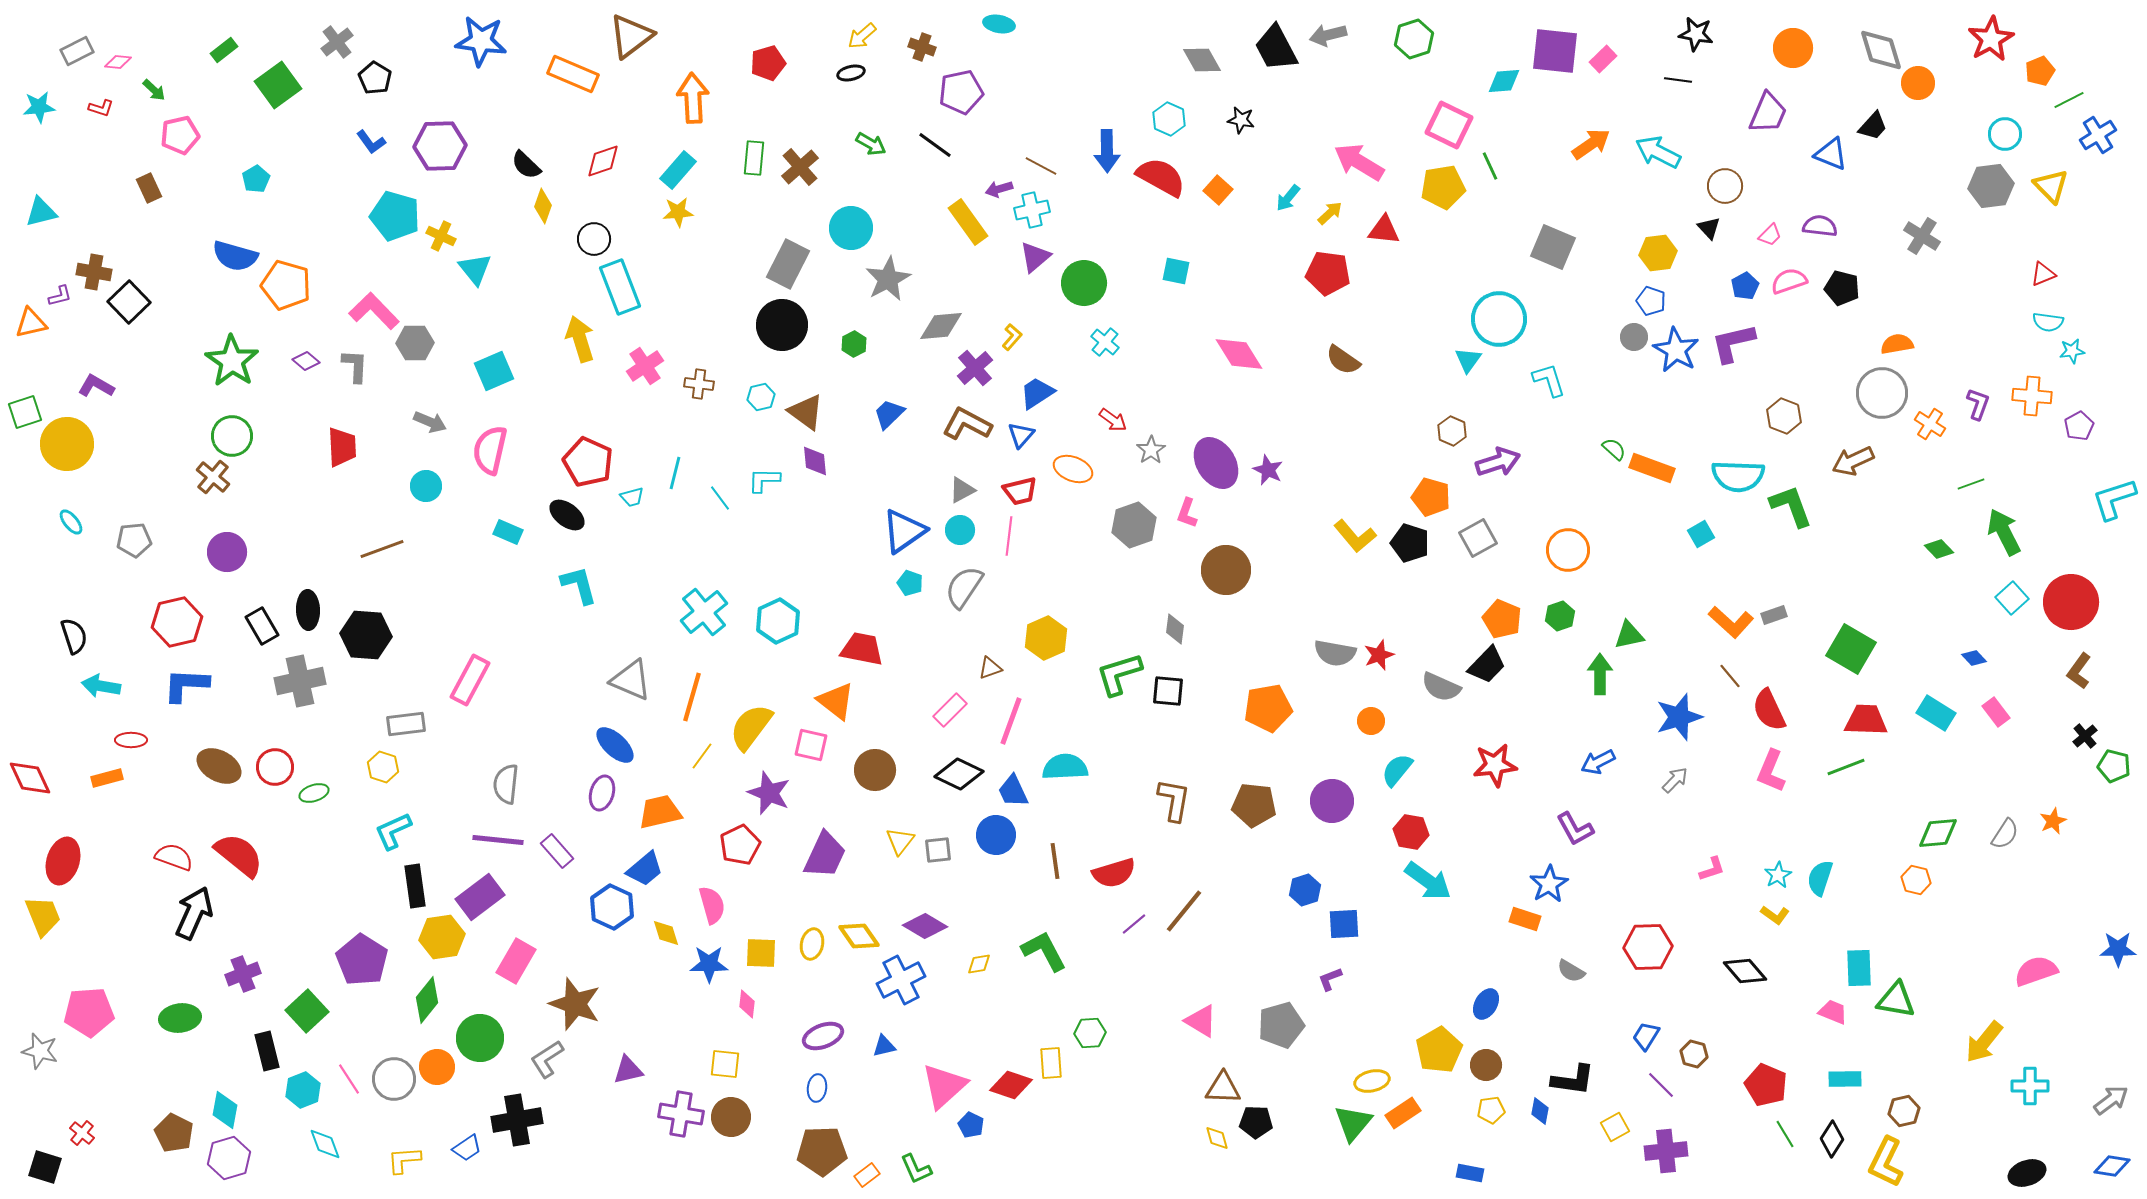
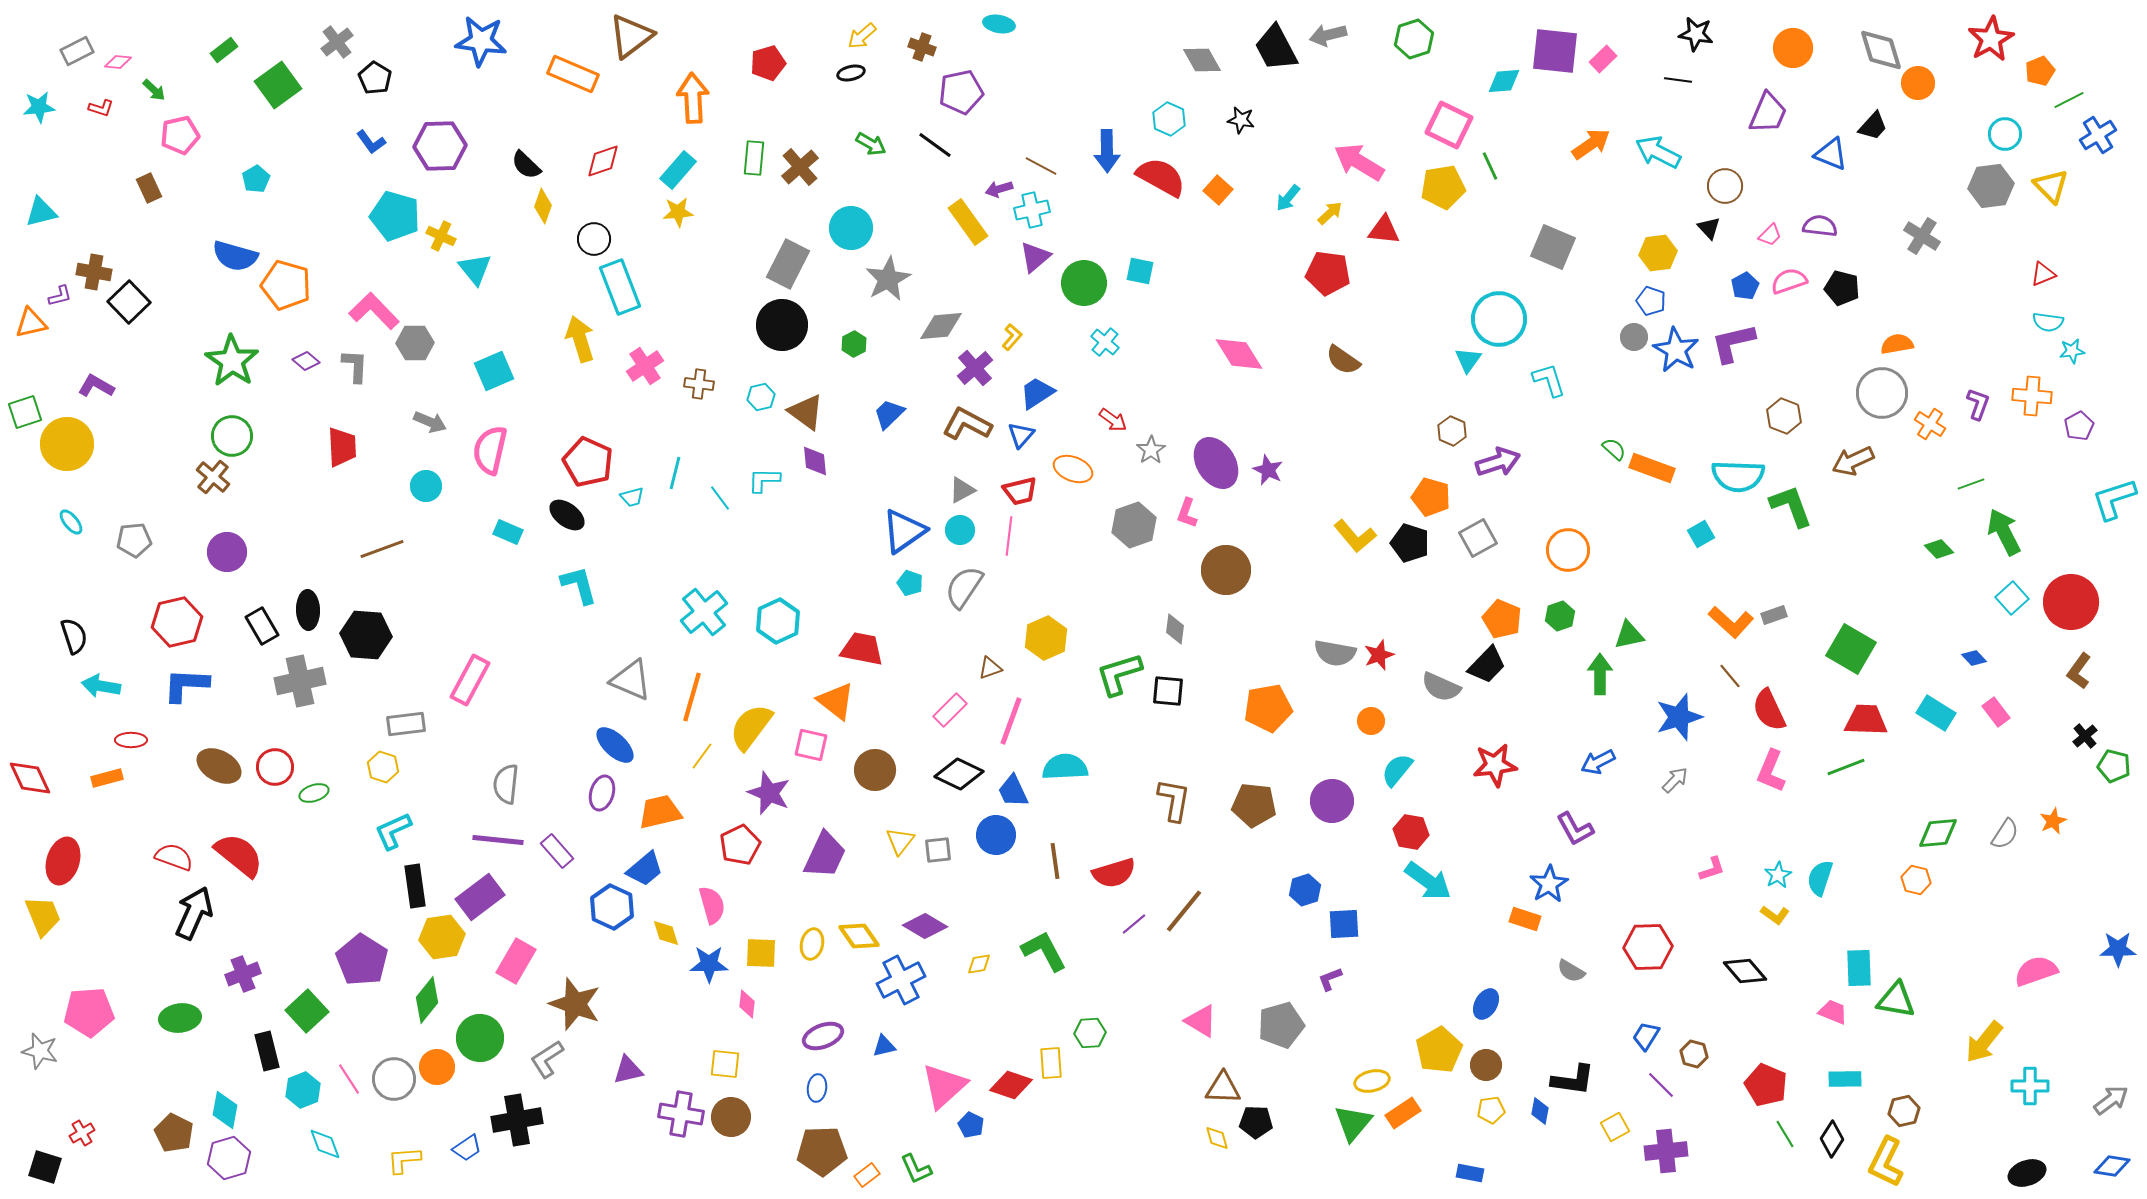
cyan square at (1176, 271): moved 36 px left
red cross at (82, 1133): rotated 20 degrees clockwise
